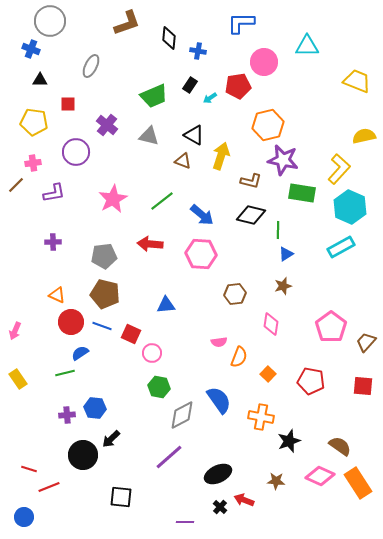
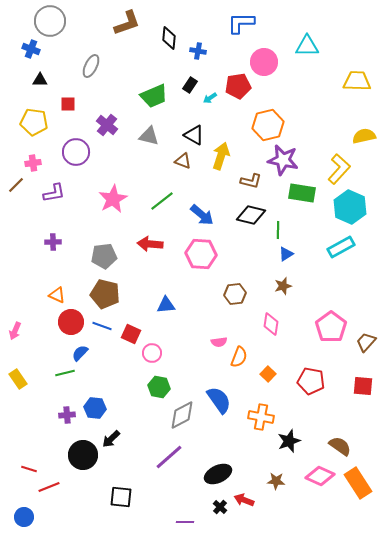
yellow trapezoid at (357, 81): rotated 20 degrees counterclockwise
blue semicircle at (80, 353): rotated 12 degrees counterclockwise
